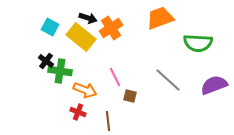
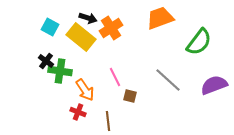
green semicircle: moved 1 px right, 1 px up; rotated 56 degrees counterclockwise
orange arrow: rotated 35 degrees clockwise
